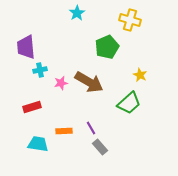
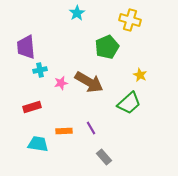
gray rectangle: moved 4 px right, 10 px down
